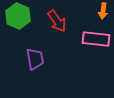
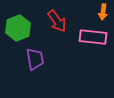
orange arrow: moved 1 px down
green hexagon: moved 12 px down; rotated 15 degrees clockwise
pink rectangle: moved 3 px left, 2 px up
